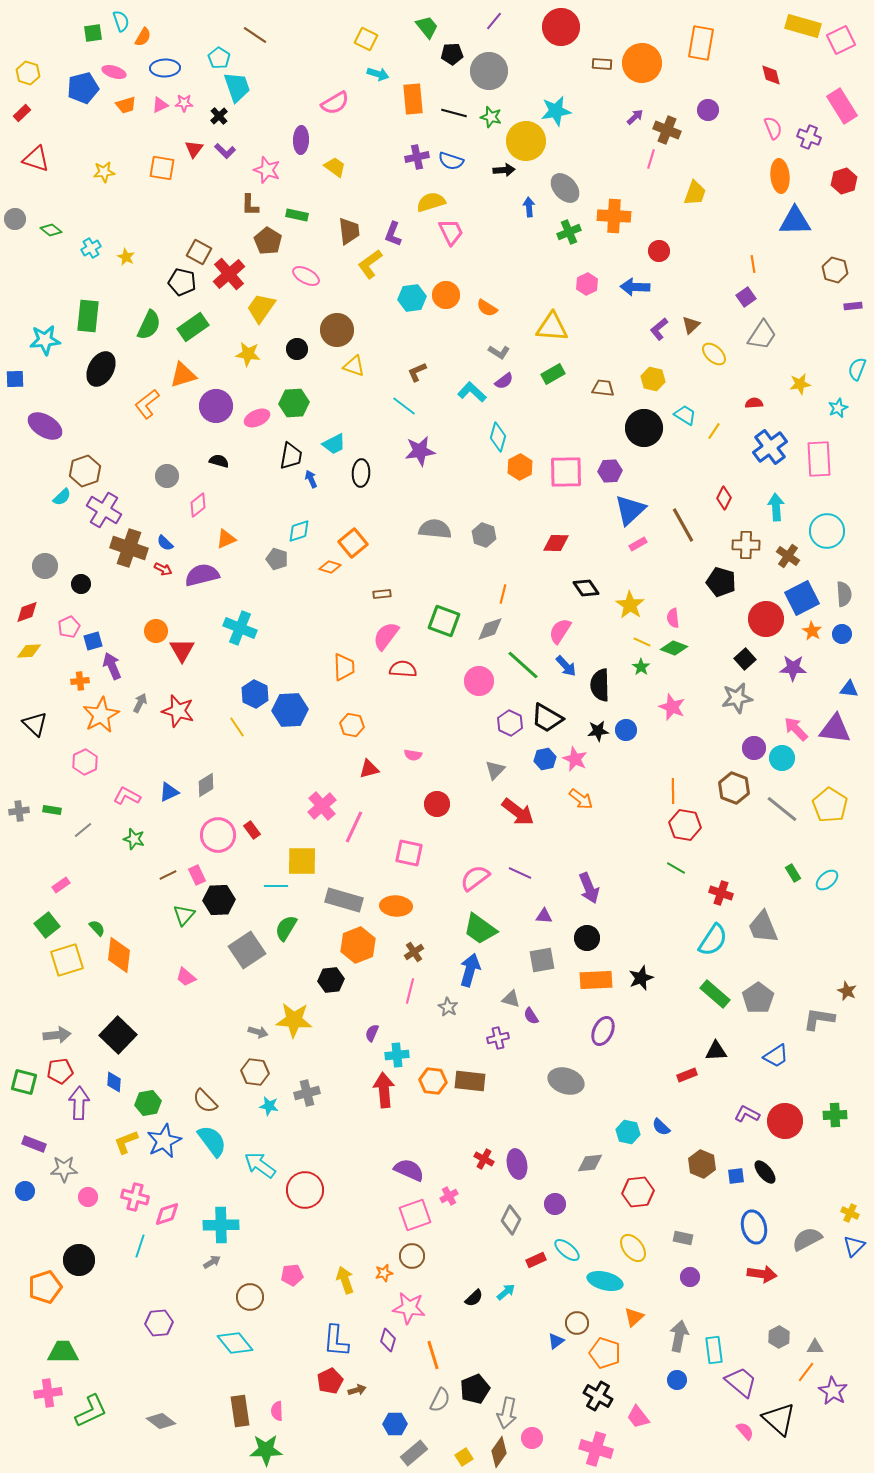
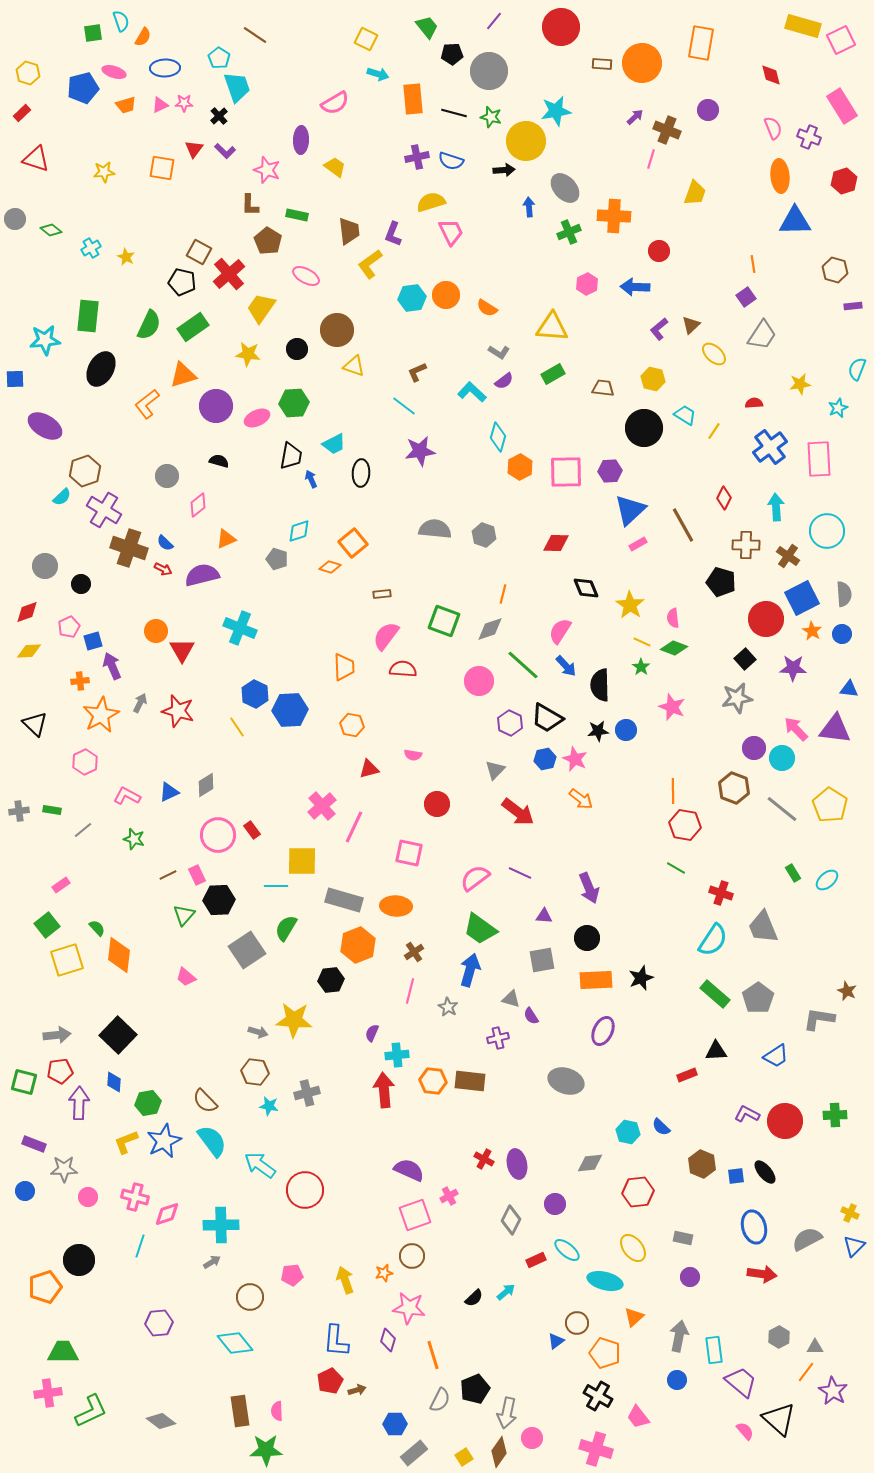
black diamond at (586, 588): rotated 12 degrees clockwise
